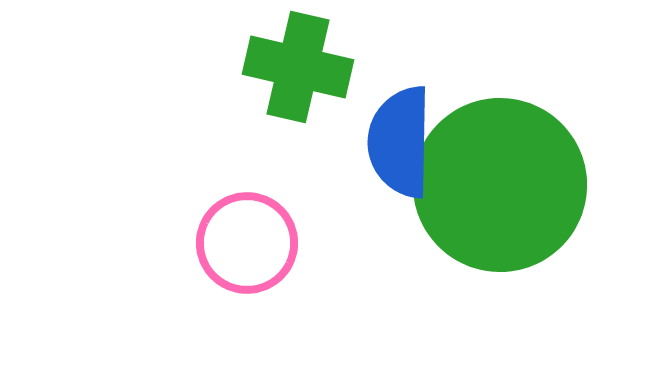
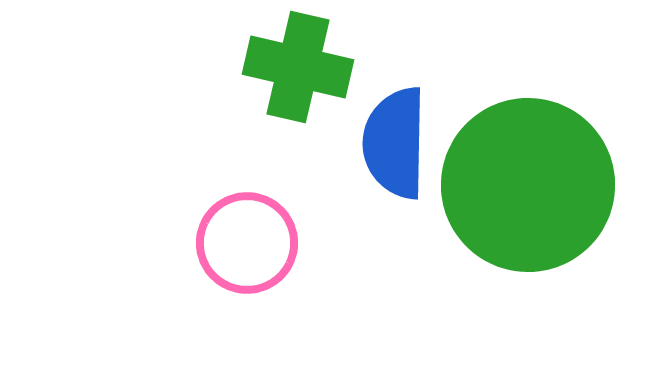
blue semicircle: moved 5 px left, 1 px down
green circle: moved 28 px right
